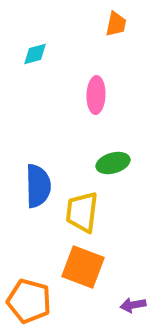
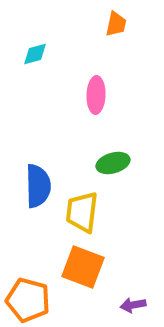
orange pentagon: moved 1 px left, 1 px up
